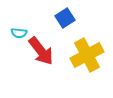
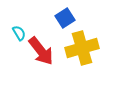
cyan semicircle: rotated 126 degrees counterclockwise
yellow cross: moved 5 px left, 7 px up; rotated 12 degrees clockwise
